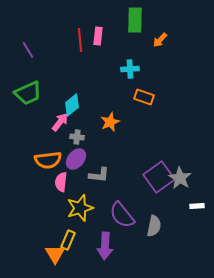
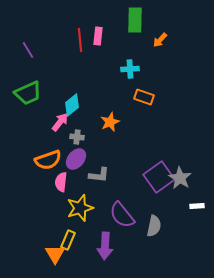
orange semicircle: rotated 12 degrees counterclockwise
